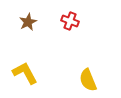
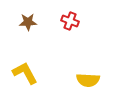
brown star: rotated 24 degrees clockwise
yellow semicircle: rotated 65 degrees counterclockwise
